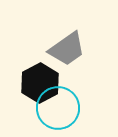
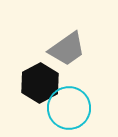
cyan circle: moved 11 px right
